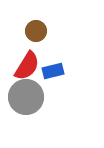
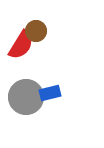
red semicircle: moved 6 px left, 21 px up
blue rectangle: moved 3 px left, 22 px down
